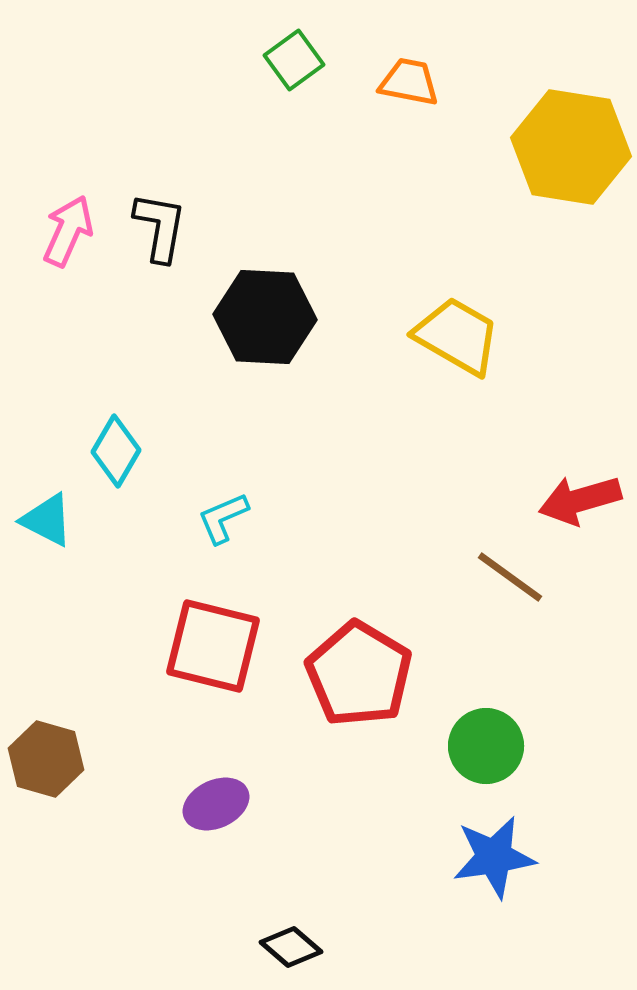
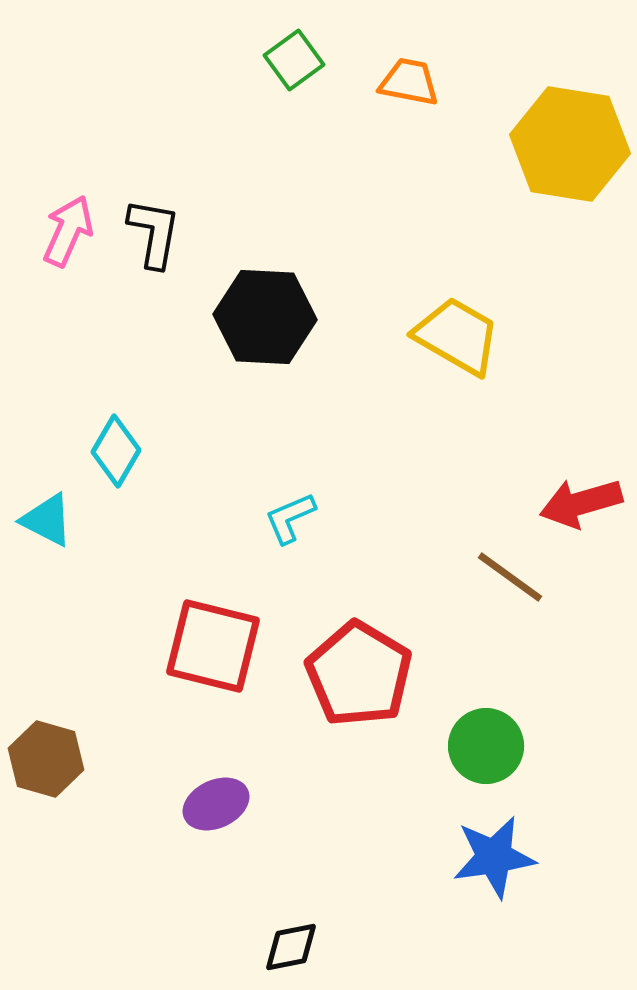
yellow hexagon: moved 1 px left, 3 px up
black L-shape: moved 6 px left, 6 px down
red arrow: moved 1 px right, 3 px down
cyan L-shape: moved 67 px right
black diamond: rotated 52 degrees counterclockwise
